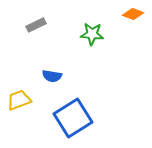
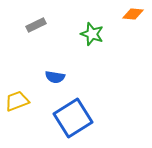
orange diamond: rotated 15 degrees counterclockwise
green star: rotated 15 degrees clockwise
blue semicircle: moved 3 px right, 1 px down
yellow trapezoid: moved 2 px left, 1 px down
